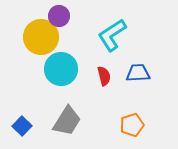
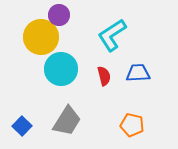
purple circle: moved 1 px up
orange pentagon: rotated 30 degrees clockwise
